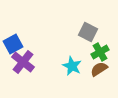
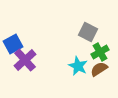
purple cross: moved 2 px right, 2 px up; rotated 10 degrees clockwise
cyan star: moved 6 px right
